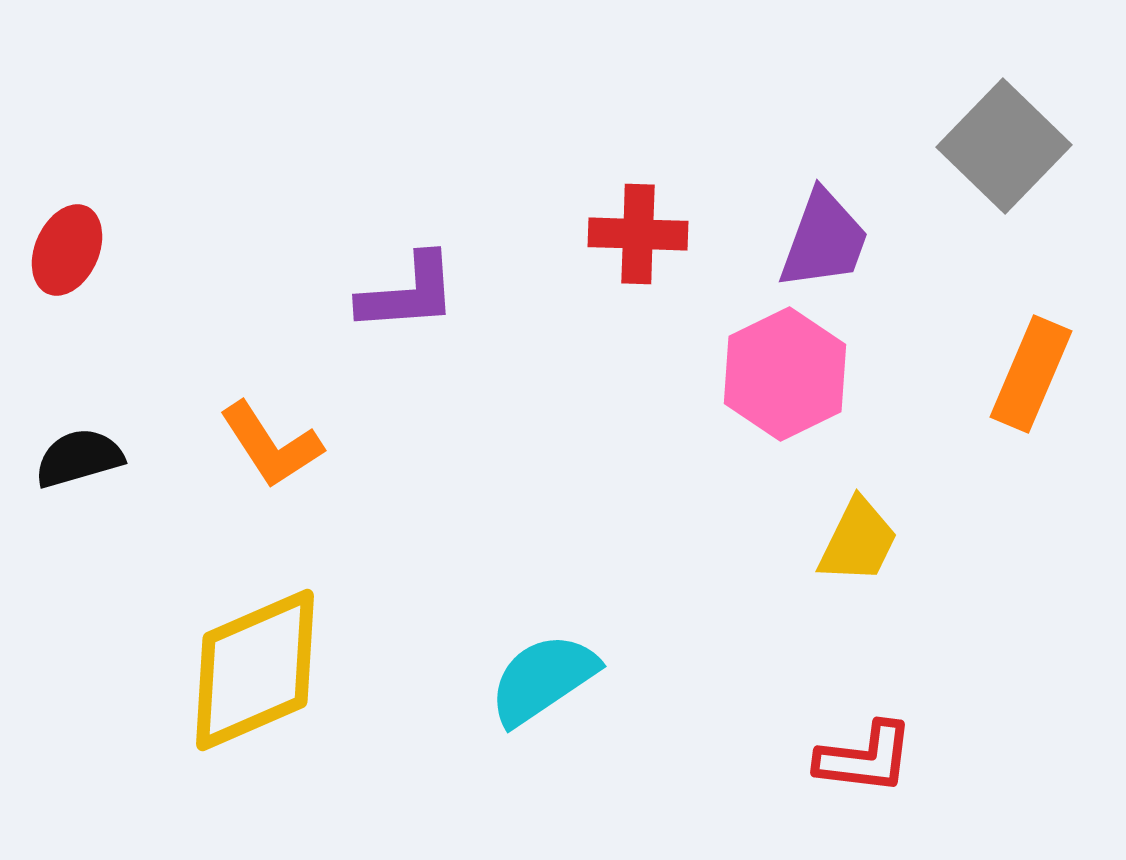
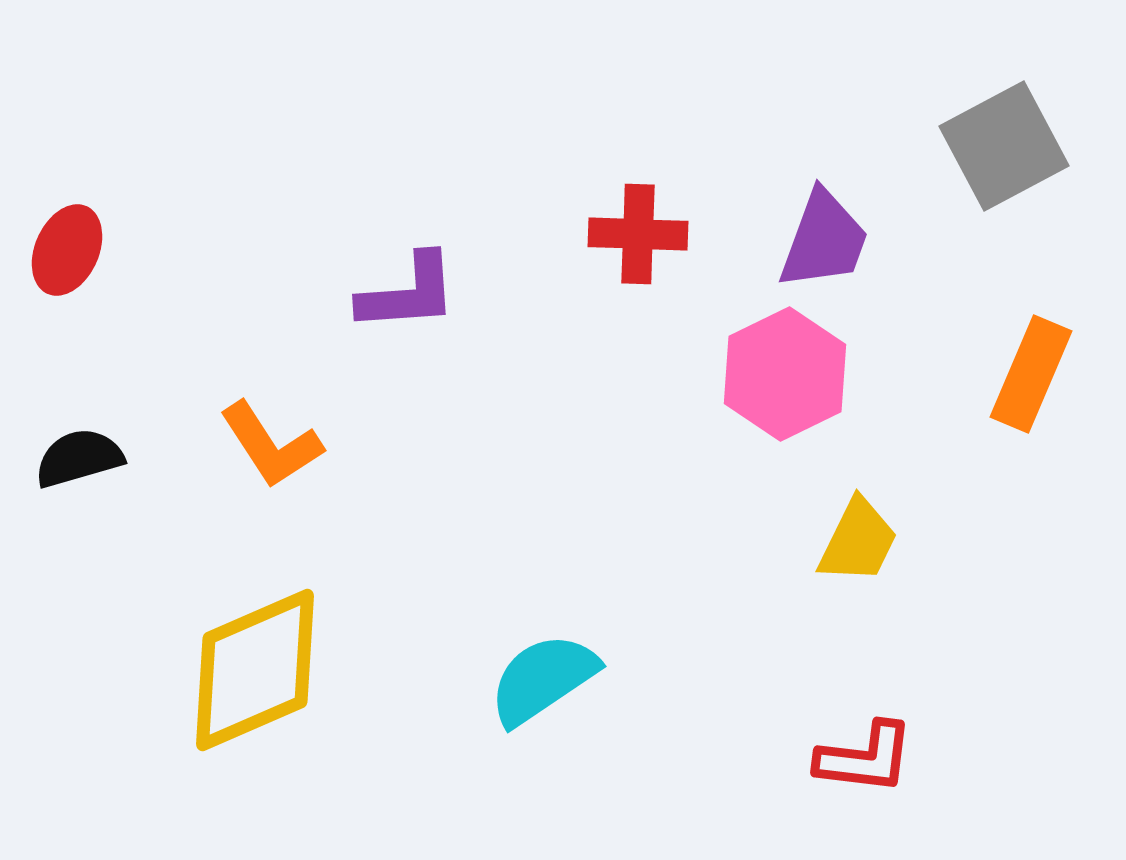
gray square: rotated 18 degrees clockwise
